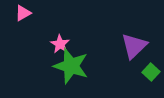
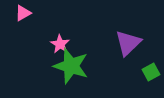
purple triangle: moved 6 px left, 3 px up
green square: rotated 18 degrees clockwise
